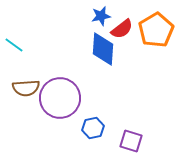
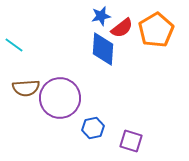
red semicircle: moved 1 px up
